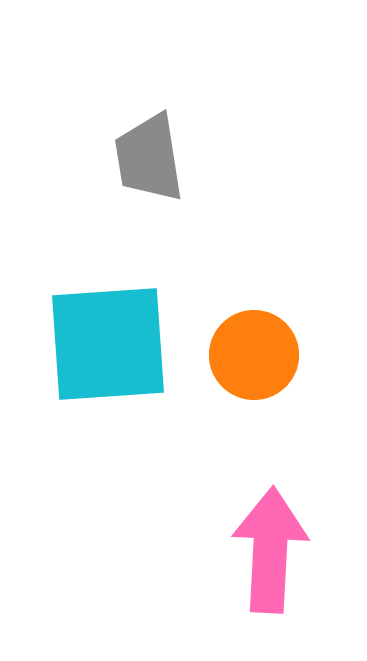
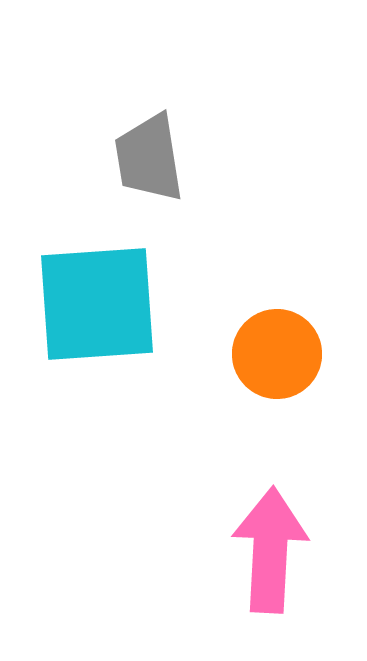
cyan square: moved 11 px left, 40 px up
orange circle: moved 23 px right, 1 px up
